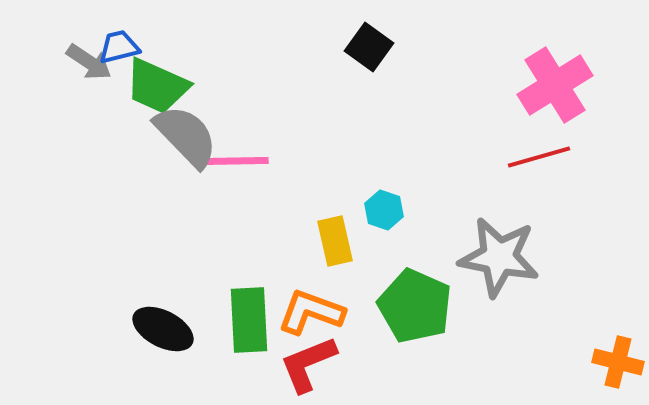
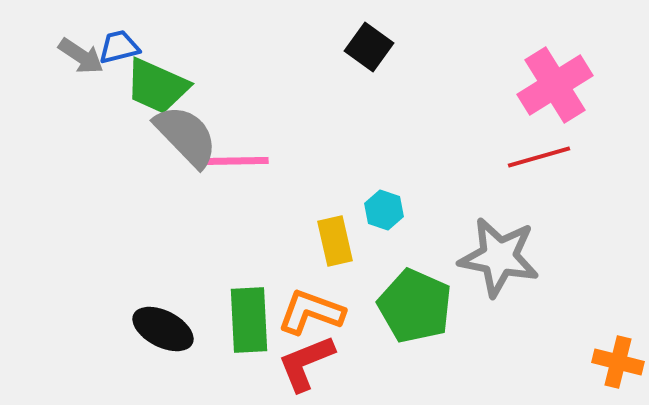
gray arrow: moved 8 px left, 6 px up
red L-shape: moved 2 px left, 1 px up
